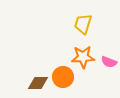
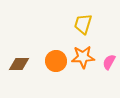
pink semicircle: rotated 98 degrees clockwise
orange circle: moved 7 px left, 16 px up
brown diamond: moved 19 px left, 19 px up
